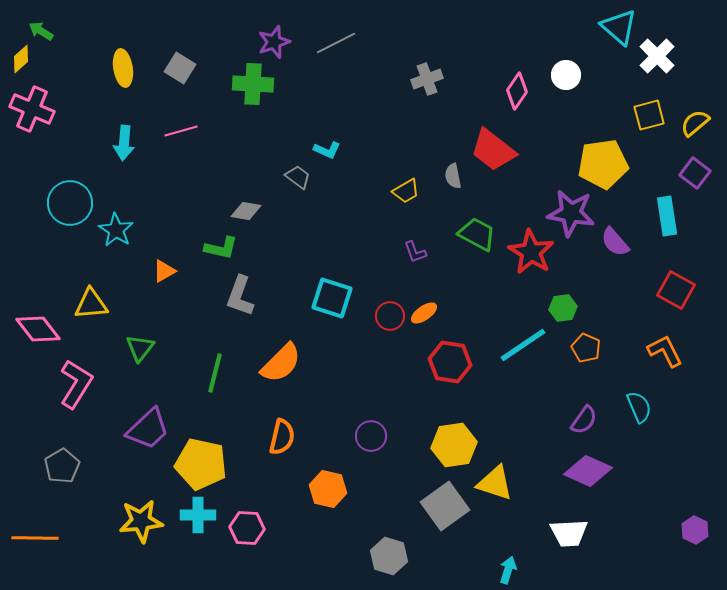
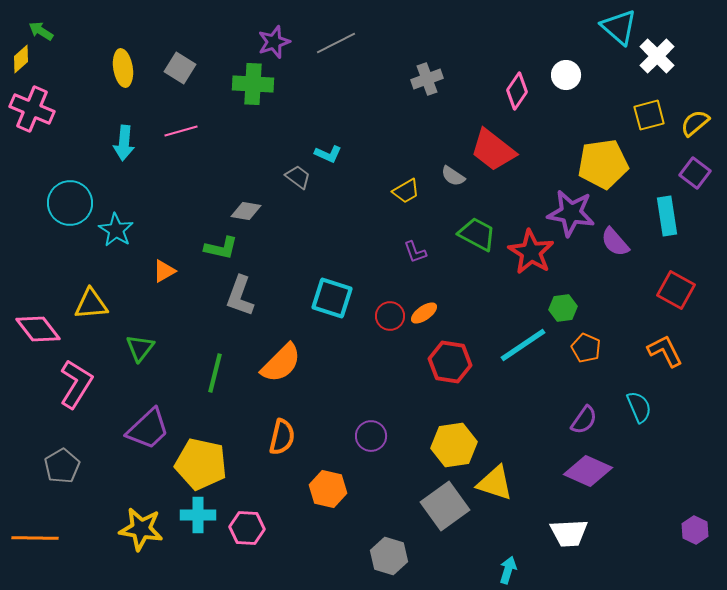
cyan L-shape at (327, 150): moved 1 px right, 4 px down
gray semicircle at (453, 176): rotated 45 degrees counterclockwise
yellow star at (141, 521): moved 8 px down; rotated 15 degrees clockwise
